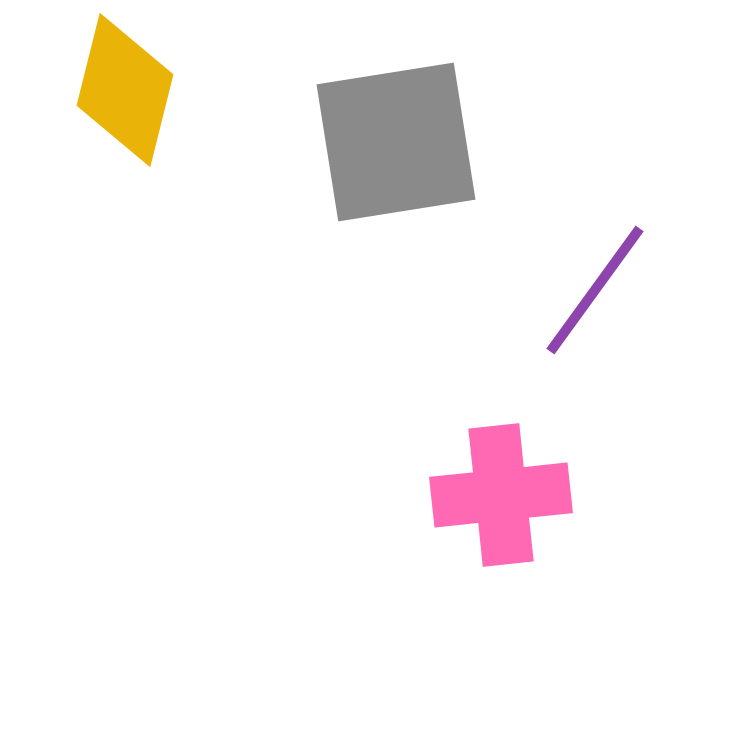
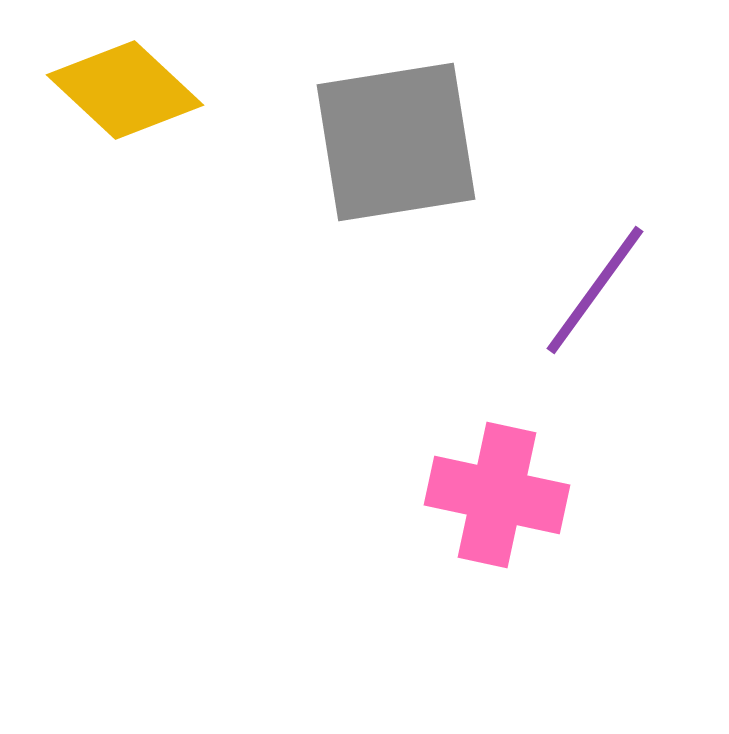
yellow diamond: rotated 61 degrees counterclockwise
pink cross: moved 4 px left; rotated 18 degrees clockwise
